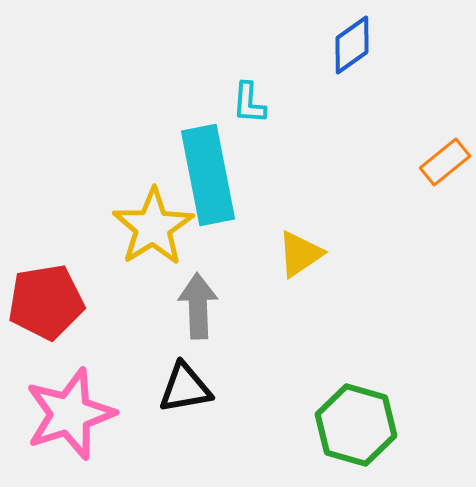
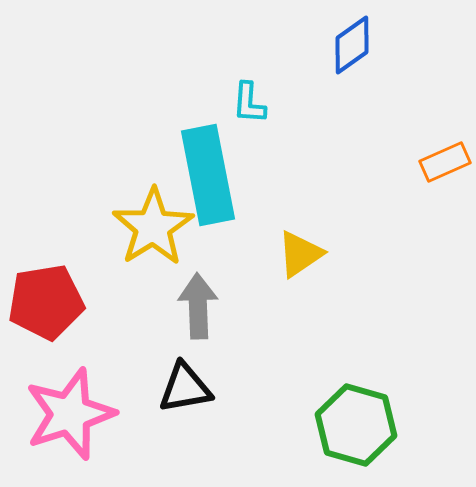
orange rectangle: rotated 15 degrees clockwise
